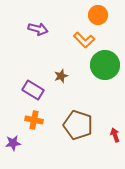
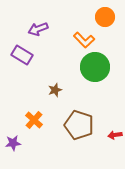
orange circle: moved 7 px right, 2 px down
purple arrow: rotated 144 degrees clockwise
green circle: moved 10 px left, 2 px down
brown star: moved 6 px left, 14 px down
purple rectangle: moved 11 px left, 35 px up
orange cross: rotated 30 degrees clockwise
brown pentagon: moved 1 px right
red arrow: rotated 80 degrees counterclockwise
